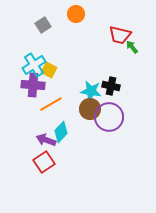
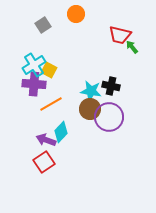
purple cross: moved 1 px right, 1 px up
